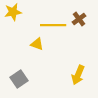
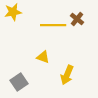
brown cross: moved 2 px left; rotated 16 degrees counterclockwise
yellow triangle: moved 6 px right, 13 px down
yellow arrow: moved 11 px left
gray square: moved 3 px down
